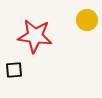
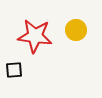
yellow circle: moved 11 px left, 10 px down
